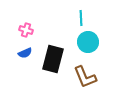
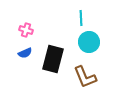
cyan circle: moved 1 px right
